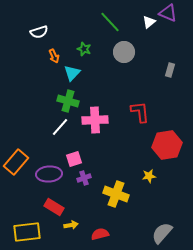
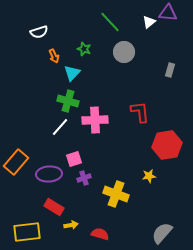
purple triangle: rotated 18 degrees counterclockwise
red semicircle: rotated 30 degrees clockwise
